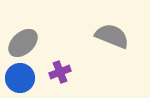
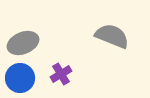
gray ellipse: rotated 20 degrees clockwise
purple cross: moved 1 px right, 2 px down; rotated 10 degrees counterclockwise
